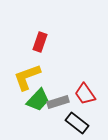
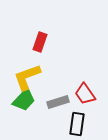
green trapezoid: moved 14 px left
black rectangle: moved 1 px down; rotated 60 degrees clockwise
